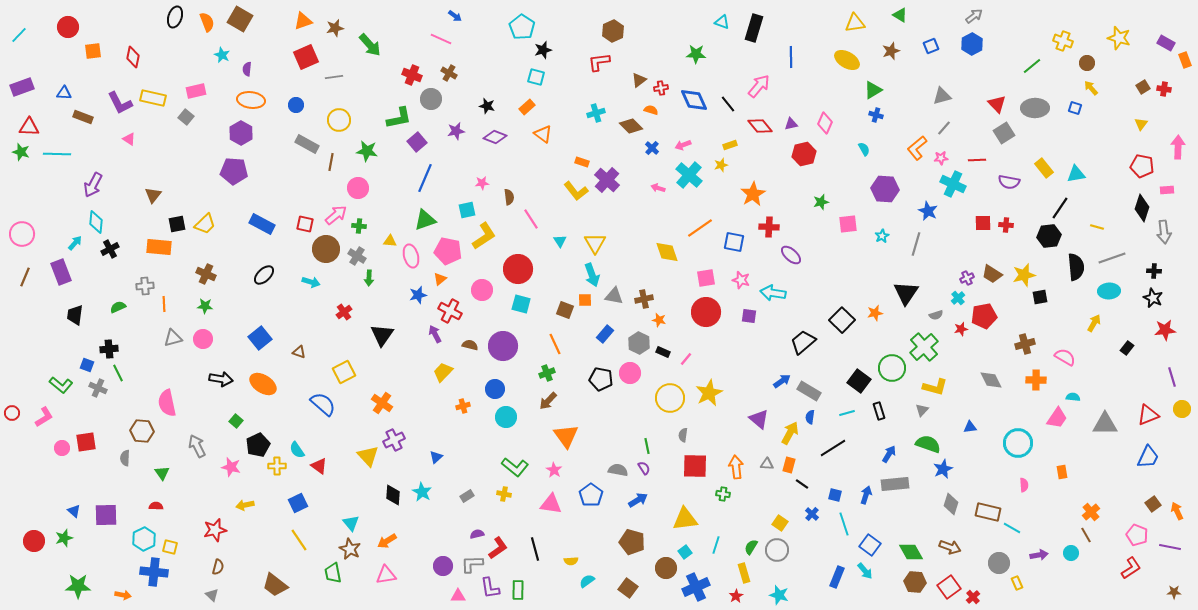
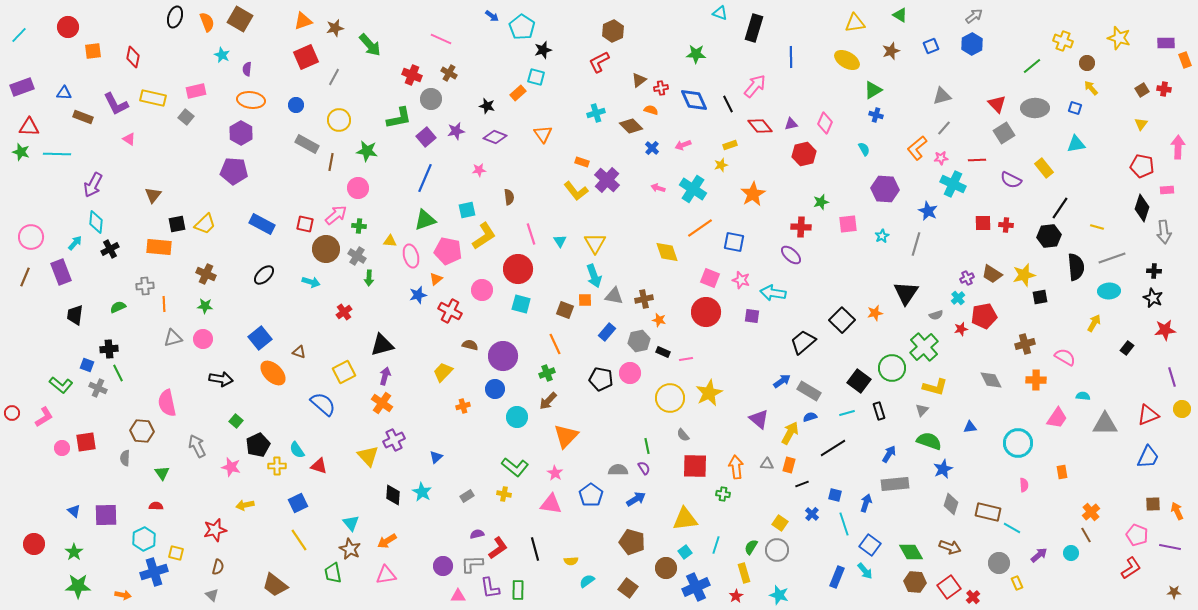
blue arrow at (455, 16): moved 37 px right
cyan triangle at (722, 22): moved 2 px left, 9 px up
purple rectangle at (1166, 43): rotated 30 degrees counterclockwise
red L-shape at (599, 62): rotated 20 degrees counterclockwise
gray line at (334, 77): rotated 54 degrees counterclockwise
pink arrow at (759, 86): moved 4 px left
brown square at (1143, 87): moved 1 px left, 3 px down
purple L-shape at (120, 103): moved 4 px left, 1 px down
black line at (728, 104): rotated 12 degrees clockwise
orange rectangle at (527, 107): moved 9 px left, 14 px up
orange triangle at (543, 134): rotated 18 degrees clockwise
purple square at (417, 142): moved 9 px right, 5 px up
cyan triangle at (1076, 174): moved 30 px up
cyan cross at (689, 175): moved 4 px right, 14 px down; rotated 8 degrees counterclockwise
purple semicircle at (1009, 182): moved 2 px right, 2 px up; rotated 15 degrees clockwise
pink star at (482, 183): moved 3 px left, 13 px up
pink line at (531, 219): moved 15 px down; rotated 15 degrees clockwise
red cross at (769, 227): moved 32 px right
pink circle at (22, 234): moved 9 px right, 3 px down
cyan arrow at (592, 275): moved 2 px right, 1 px down
pink square at (706, 278): moved 4 px right; rotated 30 degrees clockwise
orange triangle at (440, 279): moved 4 px left
purple square at (749, 316): moved 3 px right
purple arrow at (435, 334): moved 50 px left, 42 px down; rotated 42 degrees clockwise
blue rectangle at (605, 334): moved 2 px right, 2 px up
black triangle at (382, 335): moved 10 px down; rotated 40 degrees clockwise
gray hexagon at (639, 343): moved 2 px up; rotated 20 degrees clockwise
purple circle at (503, 346): moved 10 px down
pink line at (686, 359): rotated 40 degrees clockwise
orange ellipse at (263, 384): moved 10 px right, 11 px up; rotated 12 degrees clockwise
cyan semicircle at (1073, 397): moved 10 px right, 1 px up
cyan circle at (506, 417): moved 11 px right
blue semicircle at (810, 417): rotated 64 degrees clockwise
gray semicircle at (683, 435): rotated 48 degrees counterclockwise
orange triangle at (566, 436): rotated 20 degrees clockwise
green semicircle at (928, 444): moved 1 px right, 3 px up
red triangle at (319, 466): rotated 18 degrees counterclockwise
pink star at (554, 470): moved 1 px right, 3 px down
gray semicircle at (618, 470): rotated 12 degrees counterclockwise
black line at (802, 484): rotated 56 degrees counterclockwise
blue arrow at (866, 495): moved 8 px down
blue arrow at (638, 500): moved 2 px left, 1 px up
brown square at (1153, 504): rotated 35 degrees clockwise
green star at (64, 538): moved 10 px right, 14 px down; rotated 18 degrees counterclockwise
red circle at (34, 541): moved 3 px down
yellow square at (170, 547): moved 6 px right, 6 px down
purple arrow at (1039, 555): rotated 30 degrees counterclockwise
blue cross at (154, 572): rotated 24 degrees counterclockwise
